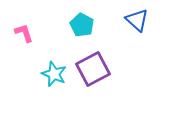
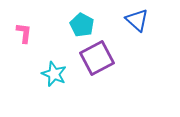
pink L-shape: rotated 25 degrees clockwise
purple square: moved 4 px right, 11 px up
